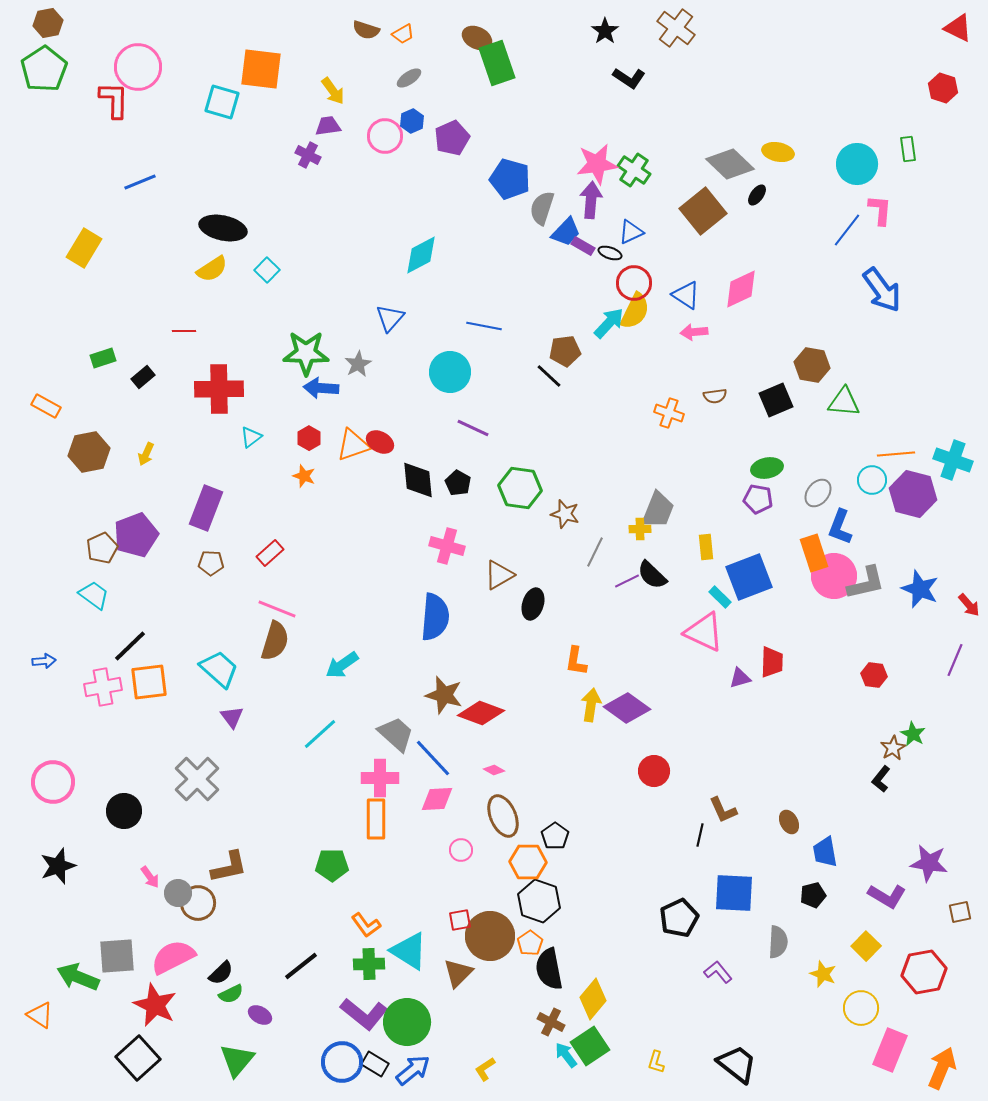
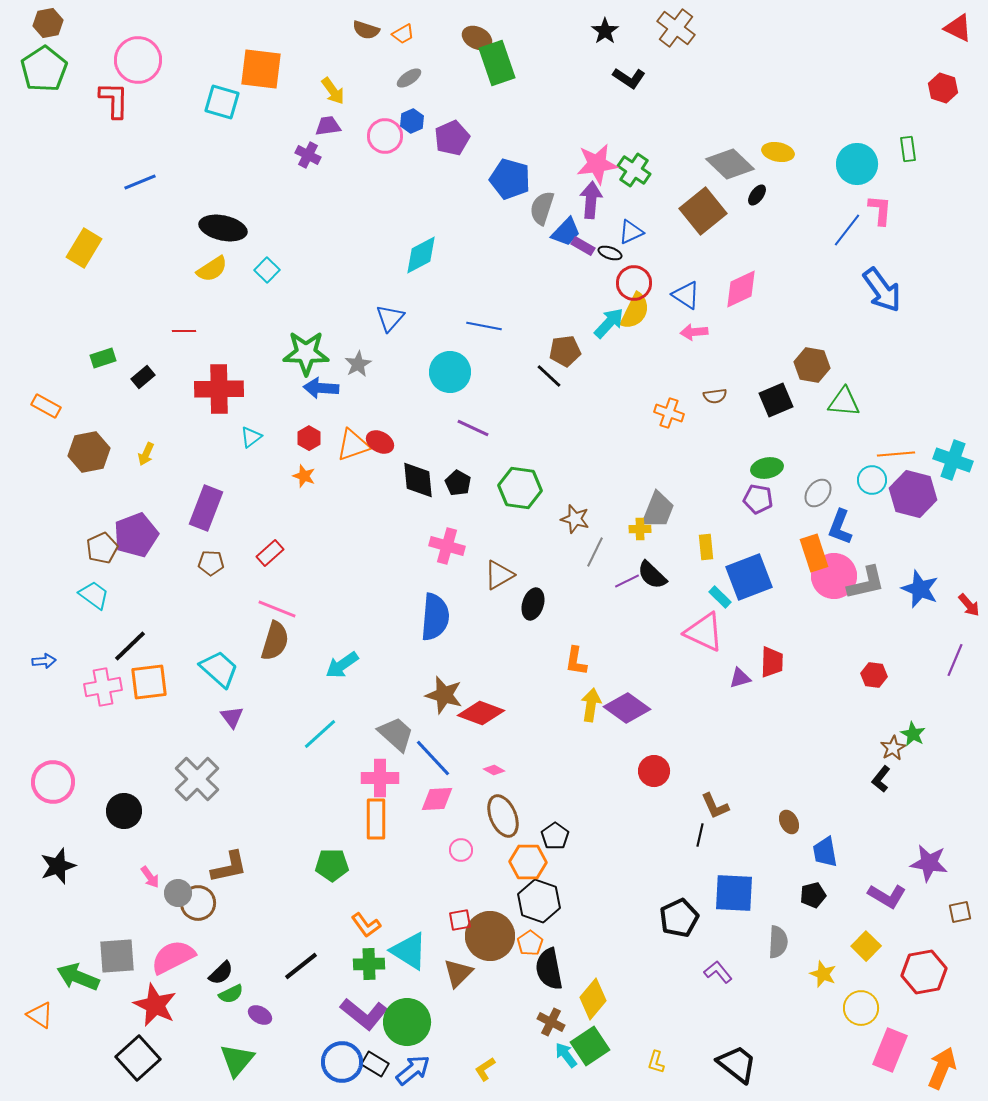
pink circle at (138, 67): moved 7 px up
brown star at (565, 514): moved 10 px right, 5 px down
brown L-shape at (723, 810): moved 8 px left, 4 px up
